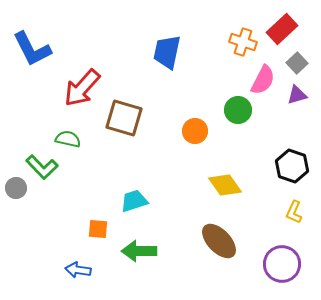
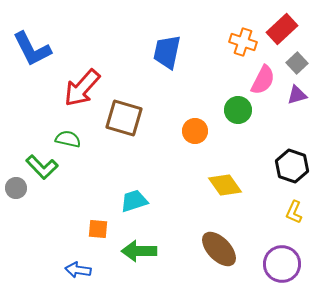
brown ellipse: moved 8 px down
